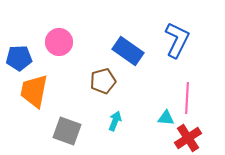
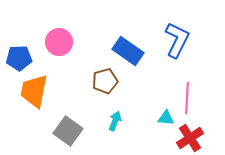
brown pentagon: moved 2 px right
gray square: moved 1 px right; rotated 16 degrees clockwise
red cross: moved 2 px right
